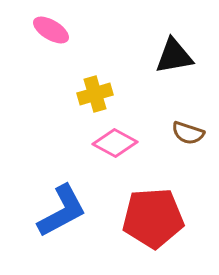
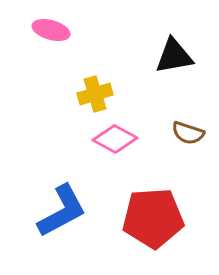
pink ellipse: rotated 15 degrees counterclockwise
pink diamond: moved 4 px up
